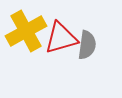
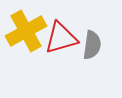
gray semicircle: moved 5 px right
